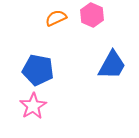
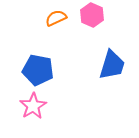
blue trapezoid: rotated 12 degrees counterclockwise
